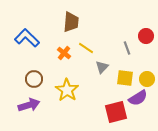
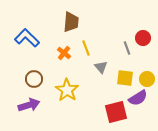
red circle: moved 3 px left, 2 px down
yellow line: rotated 35 degrees clockwise
gray triangle: moved 1 px left; rotated 24 degrees counterclockwise
